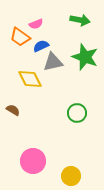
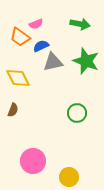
green arrow: moved 4 px down
green star: moved 1 px right, 4 px down
yellow diamond: moved 12 px left, 1 px up
brown semicircle: rotated 80 degrees clockwise
yellow circle: moved 2 px left, 1 px down
